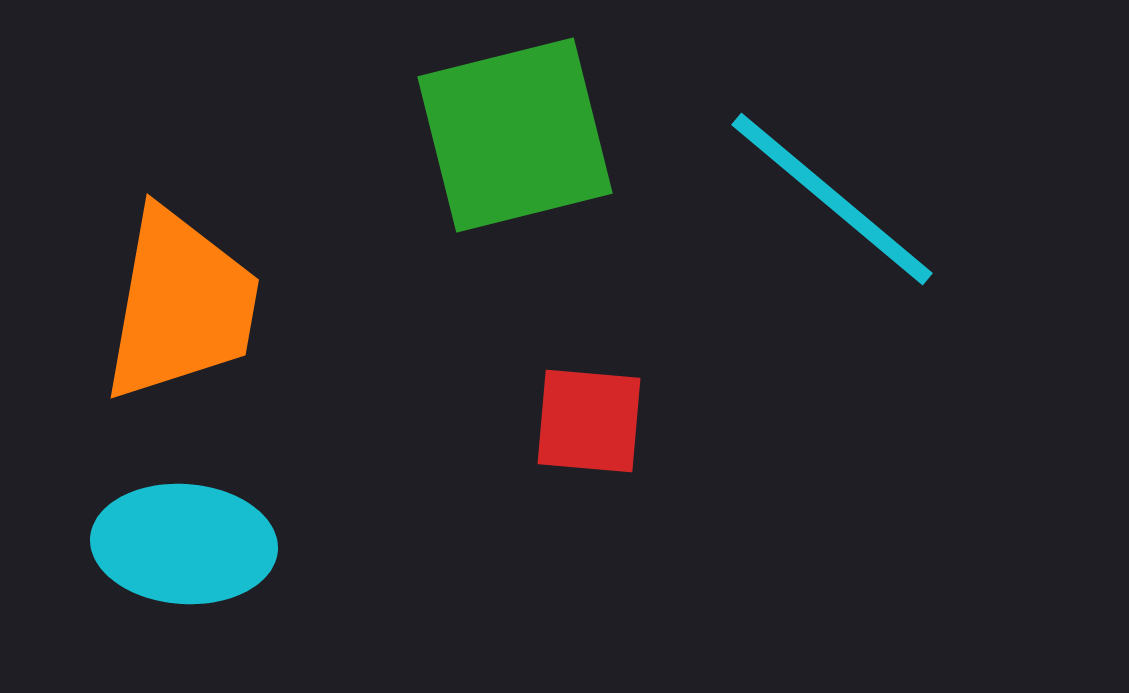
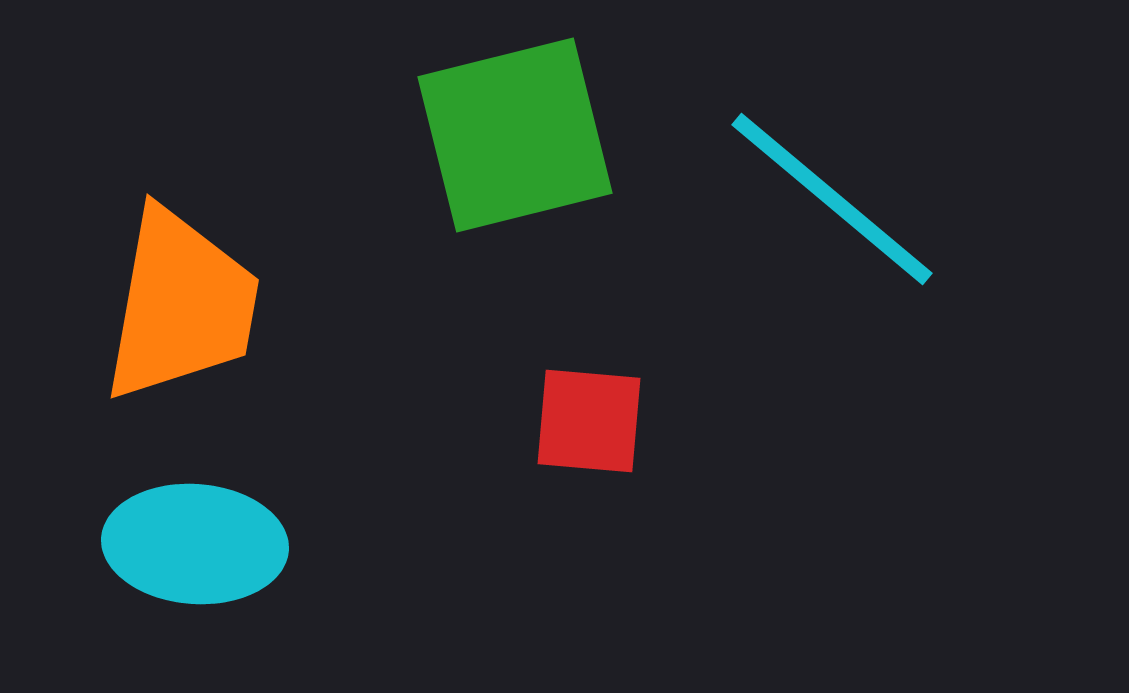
cyan ellipse: moved 11 px right
